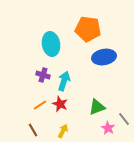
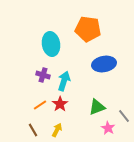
blue ellipse: moved 7 px down
red star: rotated 14 degrees clockwise
gray line: moved 3 px up
yellow arrow: moved 6 px left, 1 px up
